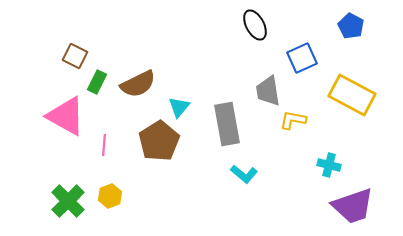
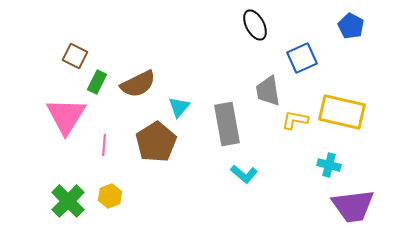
yellow rectangle: moved 10 px left, 17 px down; rotated 15 degrees counterclockwise
pink triangle: rotated 33 degrees clockwise
yellow L-shape: moved 2 px right
brown pentagon: moved 3 px left, 1 px down
purple trapezoid: rotated 12 degrees clockwise
